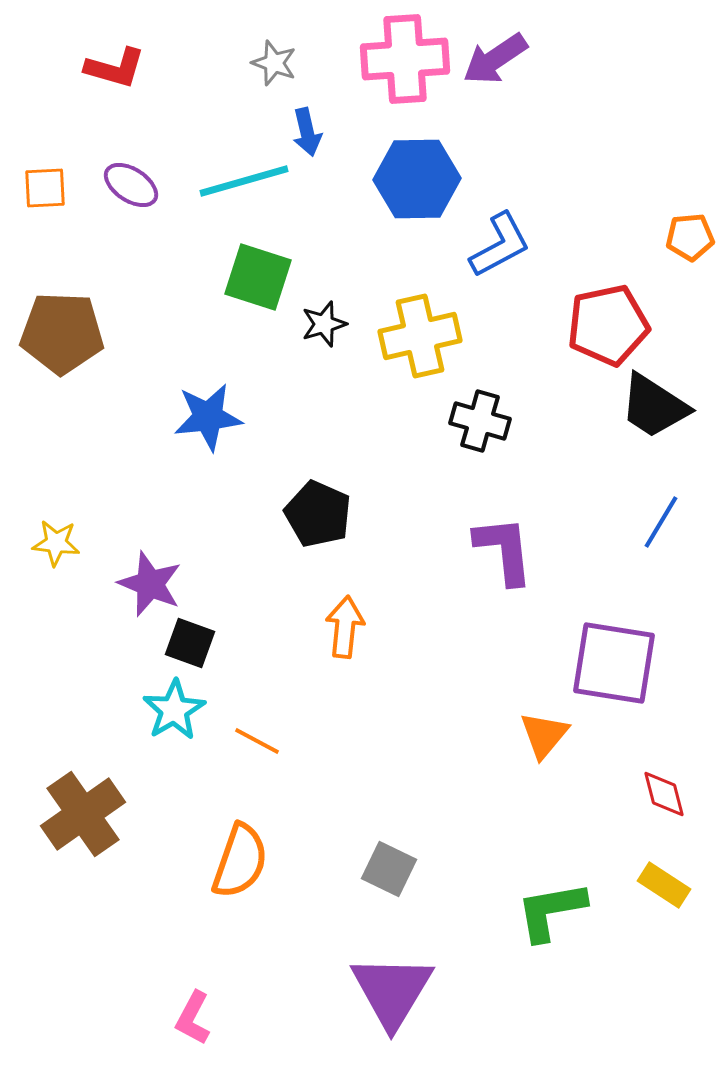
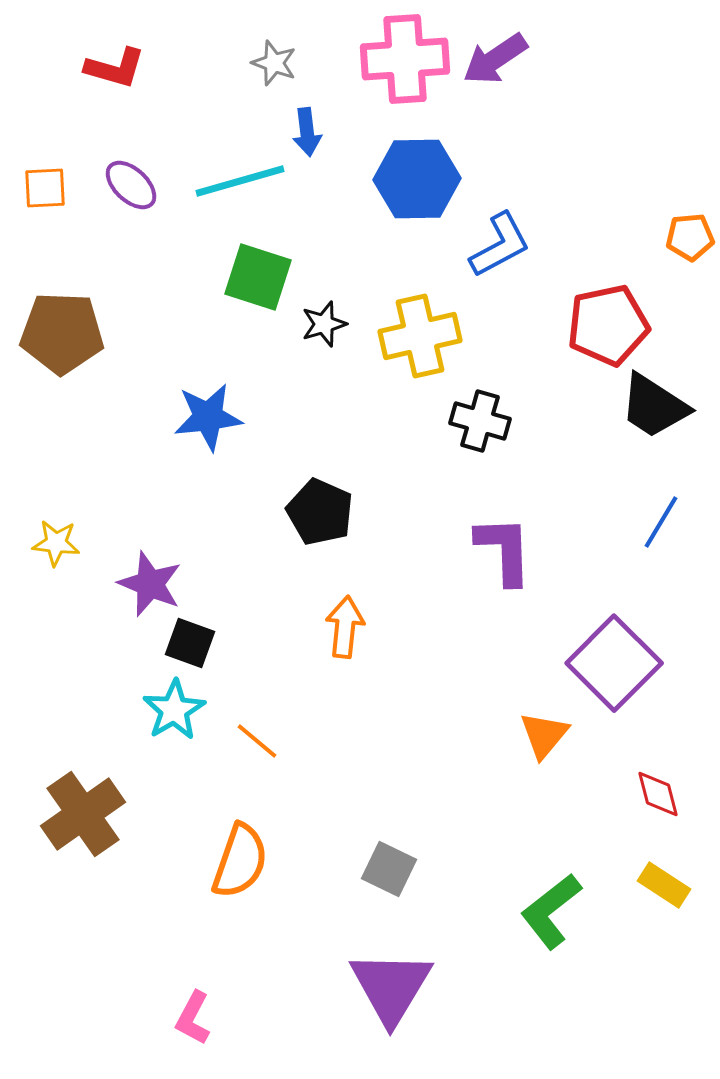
blue arrow: rotated 6 degrees clockwise
cyan line: moved 4 px left
purple ellipse: rotated 10 degrees clockwise
black pentagon: moved 2 px right, 2 px up
purple L-shape: rotated 4 degrees clockwise
purple square: rotated 36 degrees clockwise
orange line: rotated 12 degrees clockwise
red diamond: moved 6 px left
green L-shape: rotated 28 degrees counterclockwise
purple triangle: moved 1 px left, 4 px up
